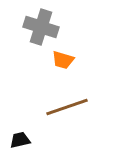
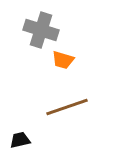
gray cross: moved 3 px down
